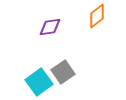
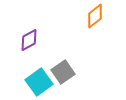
orange diamond: moved 2 px left
purple diamond: moved 21 px left, 13 px down; rotated 20 degrees counterclockwise
